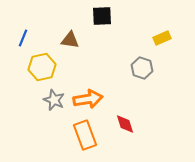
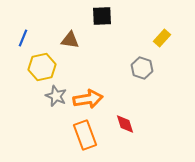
yellow rectangle: rotated 24 degrees counterclockwise
gray star: moved 2 px right, 4 px up
